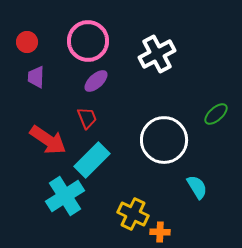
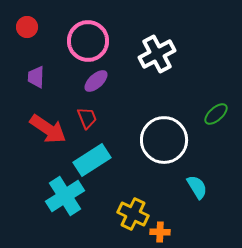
red circle: moved 15 px up
red arrow: moved 11 px up
cyan rectangle: rotated 12 degrees clockwise
